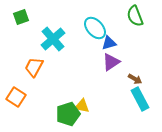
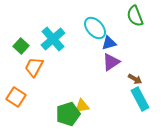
green square: moved 29 px down; rotated 28 degrees counterclockwise
yellow triangle: rotated 21 degrees counterclockwise
